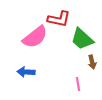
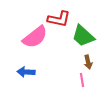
green trapezoid: moved 1 px right, 3 px up
brown arrow: moved 4 px left
pink line: moved 4 px right, 4 px up
